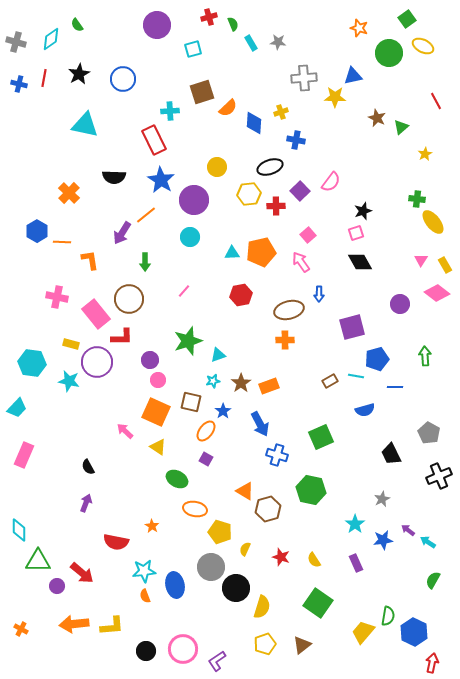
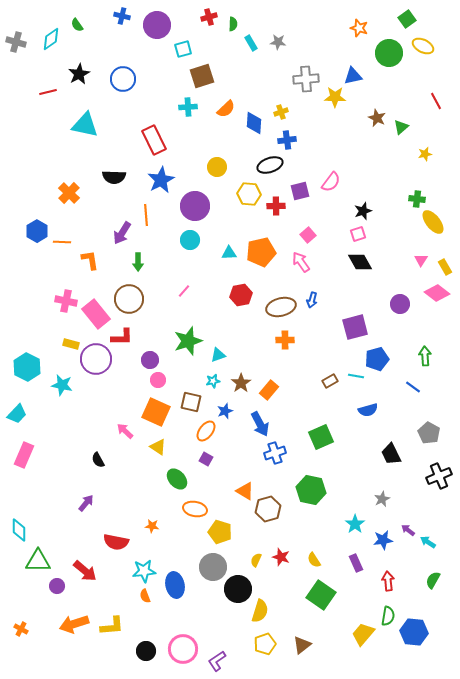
green semicircle at (233, 24): rotated 24 degrees clockwise
cyan square at (193, 49): moved 10 px left
red line at (44, 78): moved 4 px right, 14 px down; rotated 66 degrees clockwise
gray cross at (304, 78): moved 2 px right, 1 px down
blue cross at (19, 84): moved 103 px right, 68 px up
brown square at (202, 92): moved 16 px up
orange semicircle at (228, 108): moved 2 px left, 1 px down
cyan cross at (170, 111): moved 18 px right, 4 px up
blue cross at (296, 140): moved 9 px left; rotated 18 degrees counterclockwise
yellow star at (425, 154): rotated 16 degrees clockwise
black ellipse at (270, 167): moved 2 px up
blue star at (161, 180): rotated 12 degrees clockwise
purple square at (300, 191): rotated 30 degrees clockwise
yellow hexagon at (249, 194): rotated 10 degrees clockwise
purple circle at (194, 200): moved 1 px right, 6 px down
orange line at (146, 215): rotated 55 degrees counterclockwise
pink square at (356, 233): moved 2 px right, 1 px down
cyan circle at (190, 237): moved 3 px down
cyan triangle at (232, 253): moved 3 px left
green arrow at (145, 262): moved 7 px left
yellow rectangle at (445, 265): moved 2 px down
blue arrow at (319, 294): moved 7 px left, 6 px down; rotated 14 degrees clockwise
pink cross at (57, 297): moved 9 px right, 4 px down
brown ellipse at (289, 310): moved 8 px left, 3 px up
purple square at (352, 327): moved 3 px right
purple circle at (97, 362): moved 1 px left, 3 px up
cyan hexagon at (32, 363): moved 5 px left, 4 px down; rotated 20 degrees clockwise
cyan star at (69, 381): moved 7 px left, 4 px down
orange rectangle at (269, 386): moved 4 px down; rotated 30 degrees counterclockwise
blue line at (395, 387): moved 18 px right; rotated 35 degrees clockwise
cyan trapezoid at (17, 408): moved 6 px down
blue semicircle at (365, 410): moved 3 px right
blue star at (223, 411): moved 2 px right; rotated 14 degrees clockwise
blue cross at (277, 455): moved 2 px left, 2 px up; rotated 35 degrees counterclockwise
black semicircle at (88, 467): moved 10 px right, 7 px up
green ellipse at (177, 479): rotated 20 degrees clockwise
purple arrow at (86, 503): rotated 18 degrees clockwise
orange star at (152, 526): rotated 24 degrees counterclockwise
yellow semicircle at (245, 549): moved 11 px right, 11 px down
gray circle at (211, 567): moved 2 px right
red arrow at (82, 573): moved 3 px right, 2 px up
black circle at (236, 588): moved 2 px right, 1 px down
green square at (318, 603): moved 3 px right, 8 px up
yellow semicircle at (262, 607): moved 2 px left, 4 px down
orange arrow at (74, 624): rotated 12 degrees counterclockwise
yellow trapezoid at (363, 632): moved 2 px down
blue hexagon at (414, 632): rotated 20 degrees counterclockwise
red arrow at (432, 663): moved 44 px left, 82 px up; rotated 18 degrees counterclockwise
